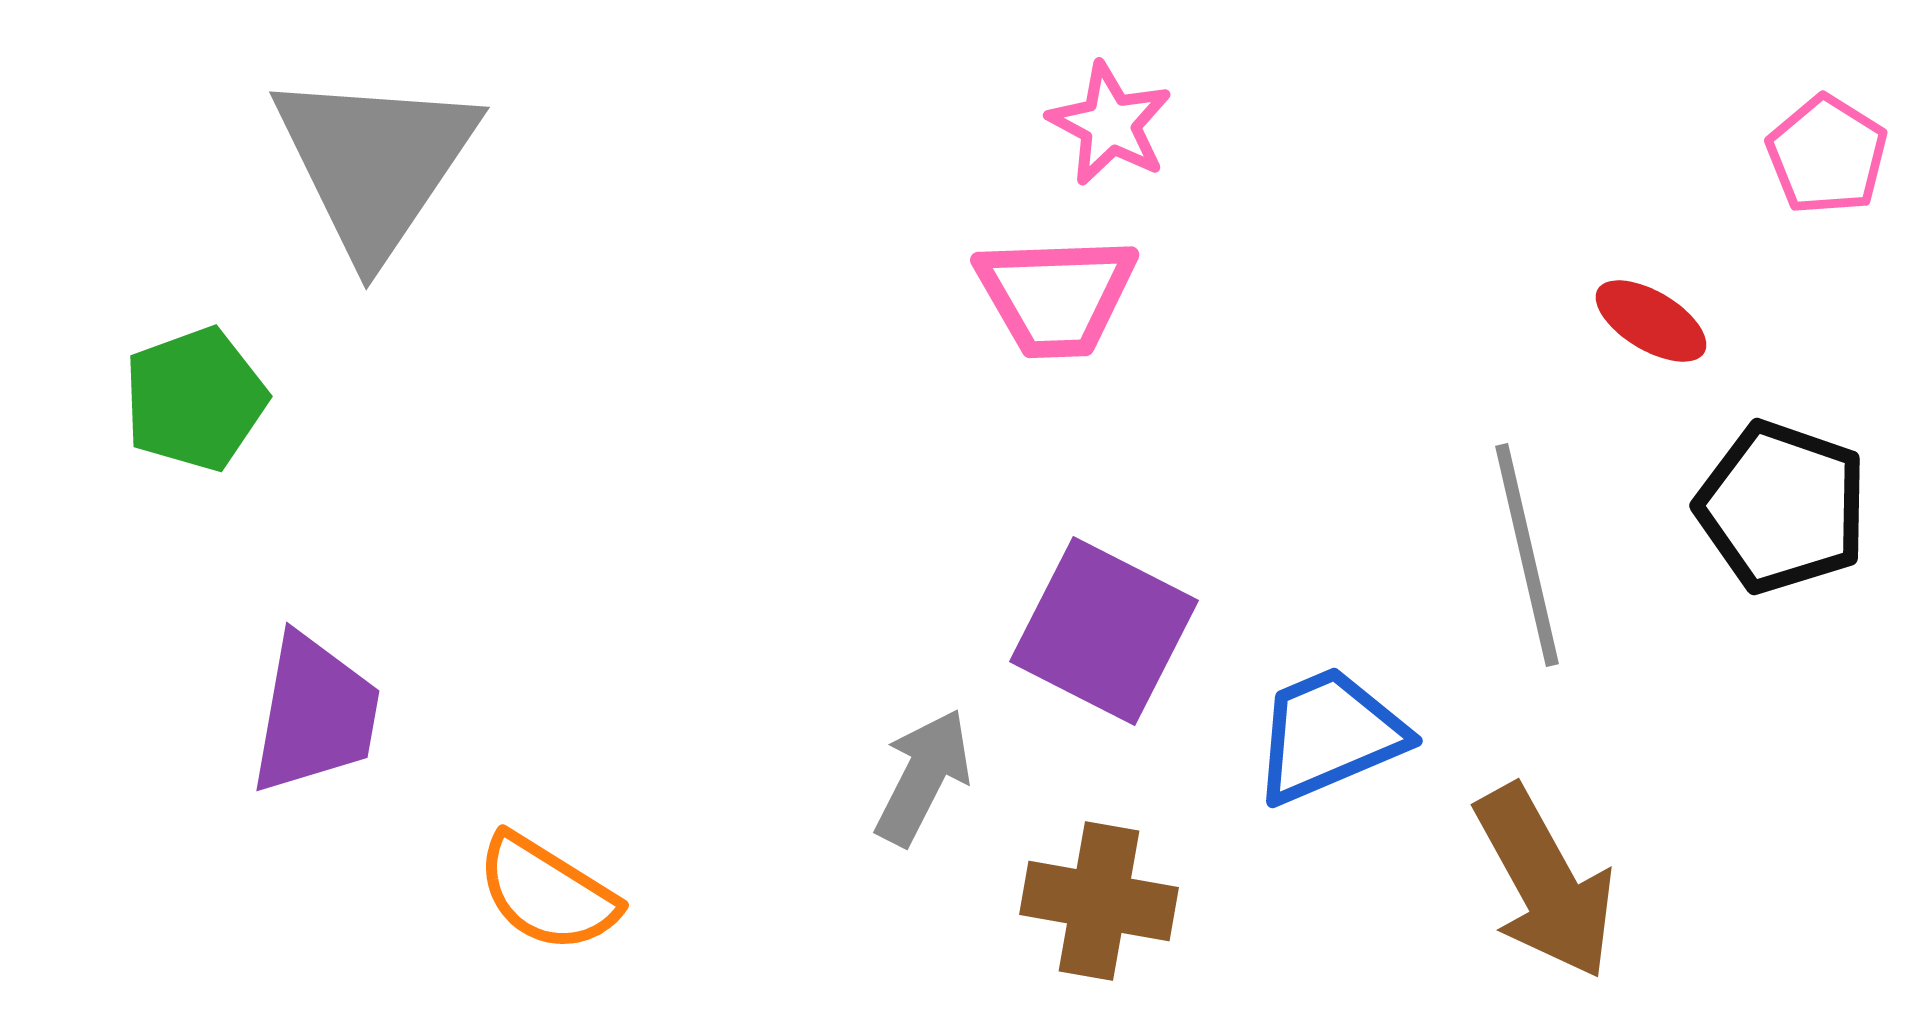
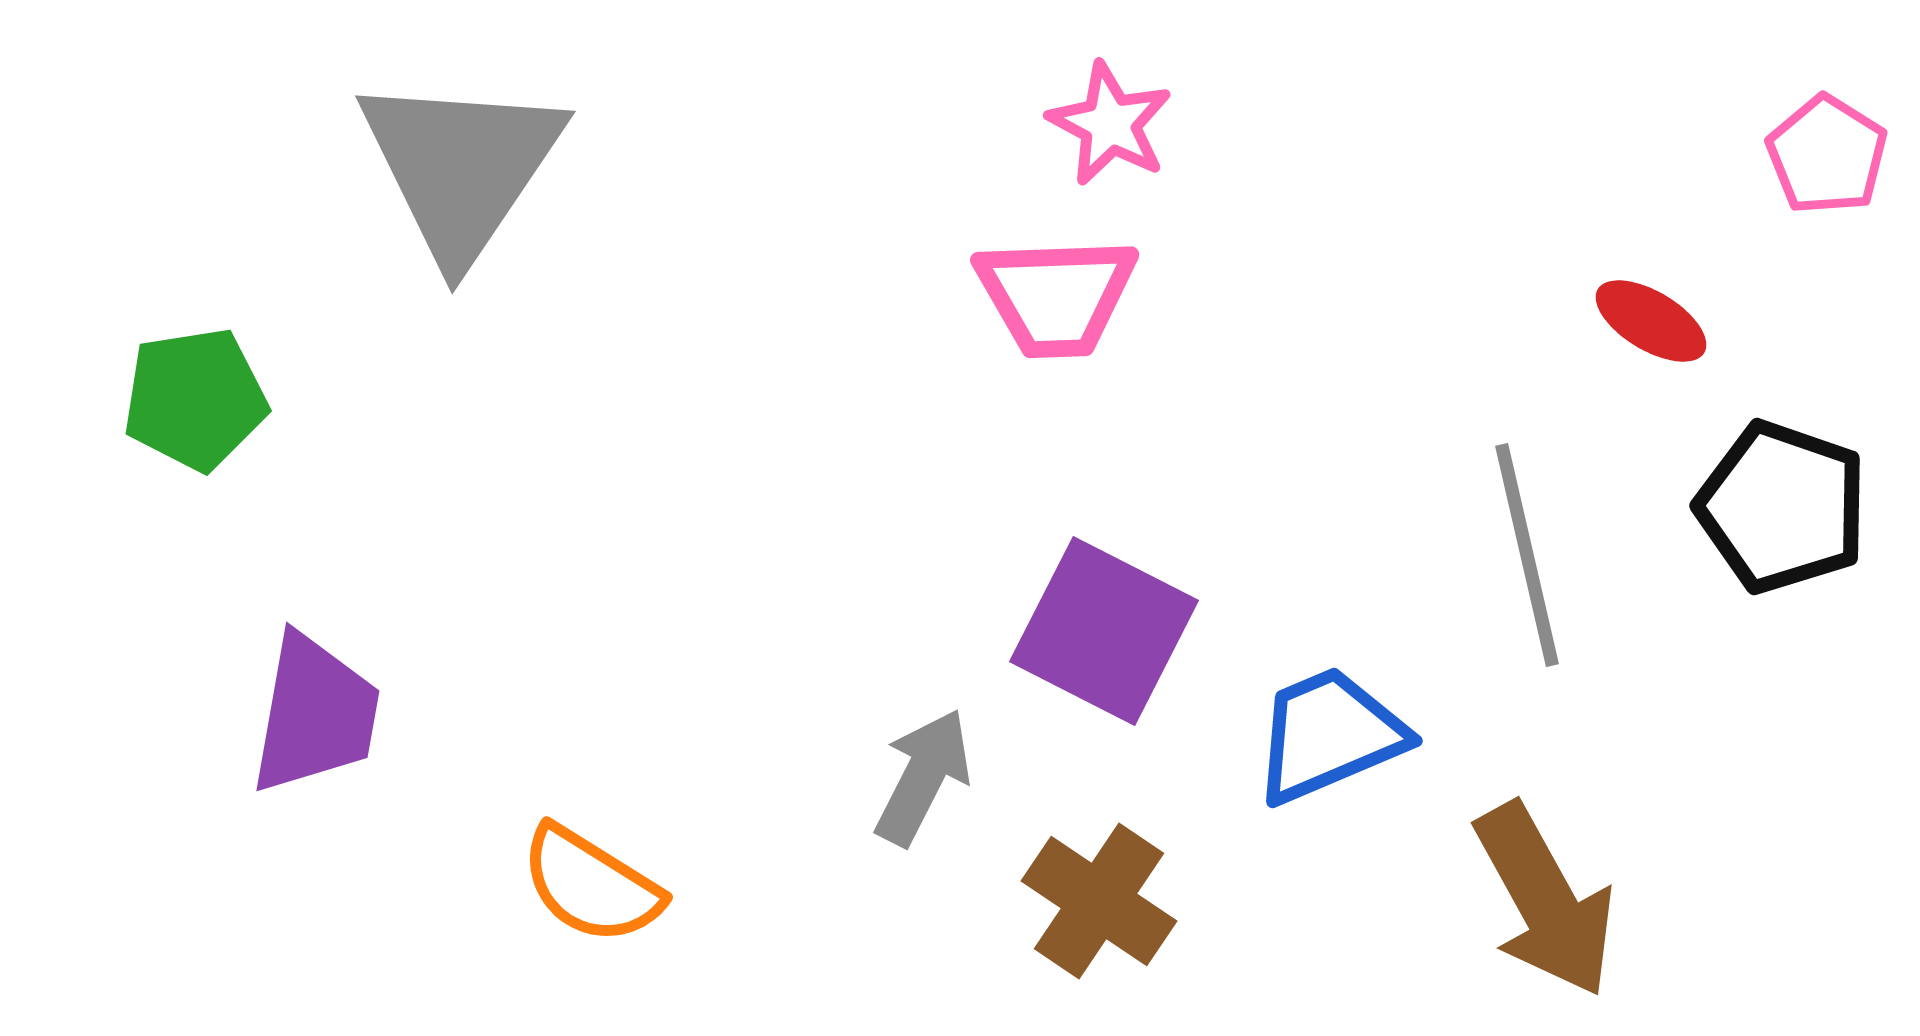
gray triangle: moved 86 px right, 4 px down
green pentagon: rotated 11 degrees clockwise
brown arrow: moved 18 px down
orange semicircle: moved 44 px right, 8 px up
brown cross: rotated 24 degrees clockwise
